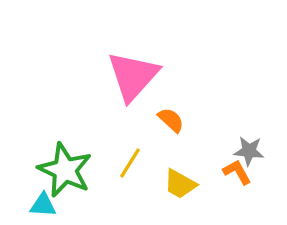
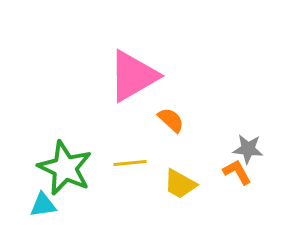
pink triangle: rotated 18 degrees clockwise
gray star: moved 1 px left, 2 px up
yellow line: rotated 52 degrees clockwise
green star: moved 2 px up
cyan triangle: rotated 12 degrees counterclockwise
